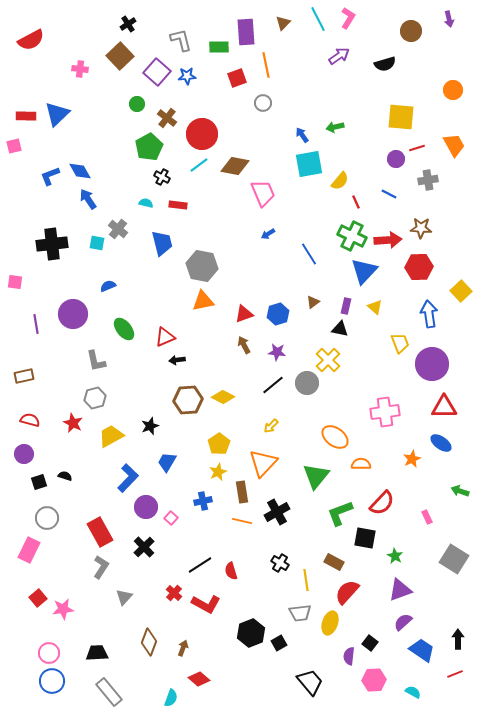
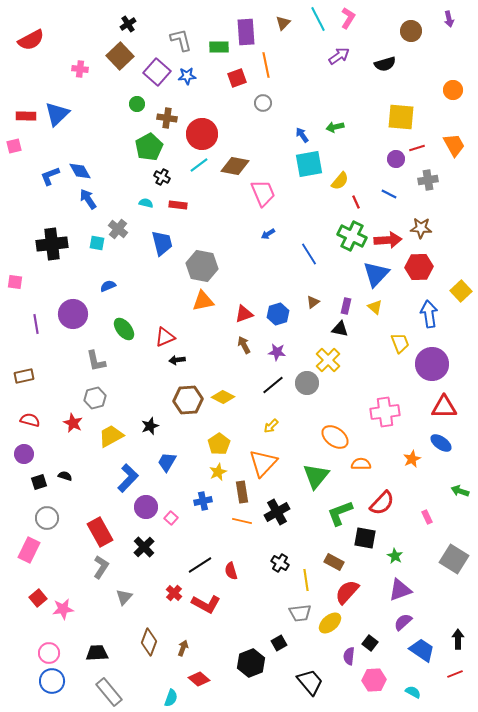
brown cross at (167, 118): rotated 30 degrees counterclockwise
blue triangle at (364, 271): moved 12 px right, 3 px down
yellow ellipse at (330, 623): rotated 30 degrees clockwise
black hexagon at (251, 633): moved 30 px down
